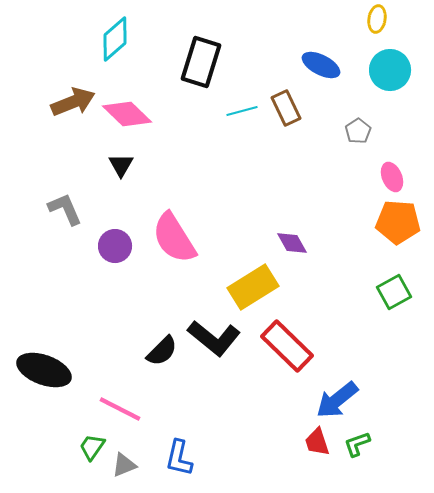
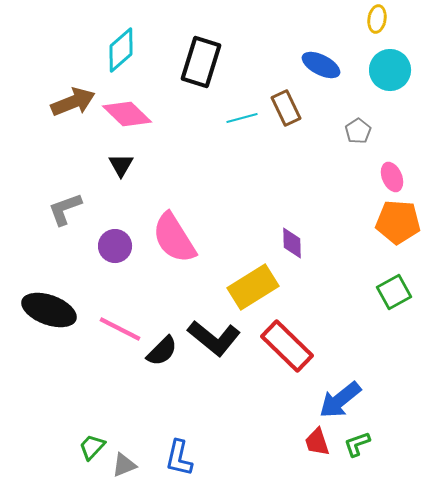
cyan diamond: moved 6 px right, 11 px down
cyan line: moved 7 px down
gray L-shape: rotated 87 degrees counterclockwise
purple diamond: rotated 28 degrees clockwise
black ellipse: moved 5 px right, 60 px up
blue arrow: moved 3 px right
pink line: moved 80 px up
green trapezoid: rotated 8 degrees clockwise
